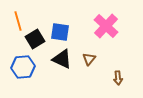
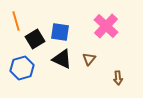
orange line: moved 2 px left
blue hexagon: moved 1 px left, 1 px down; rotated 10 degrees counterclockwise
